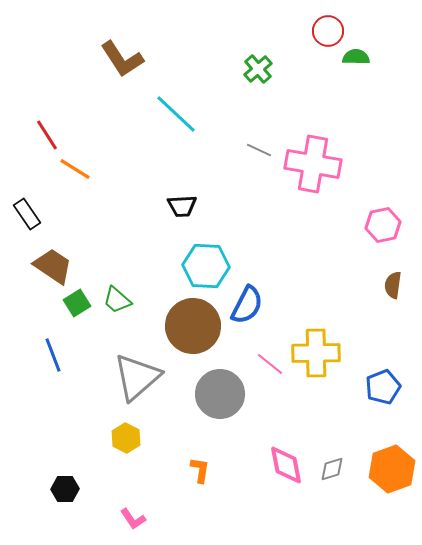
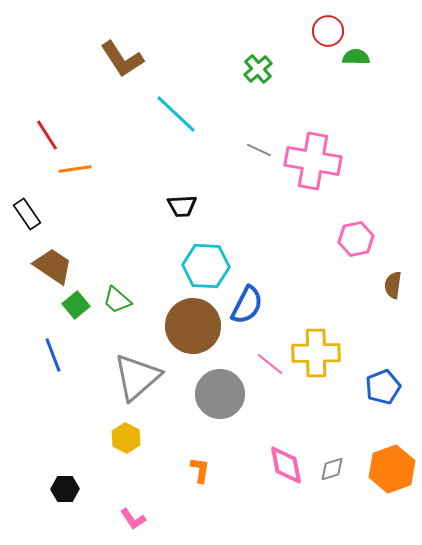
pink cross: moved 3 px up
orange line: rotated 40 degrees counterclockwise
pink hexagon: moved 27 px left, 14 px down
green square: moved 1 px left, 2 px down; rotated 8 degrees counterclockwise
